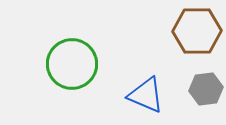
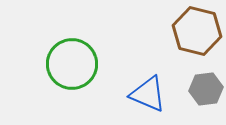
brown hexagon: rotated 15 degrees clockwise
blue triangle: moved 2 px right, 1 px up
